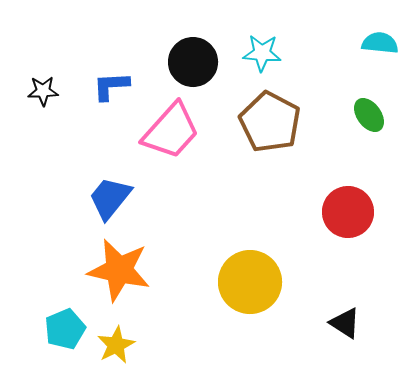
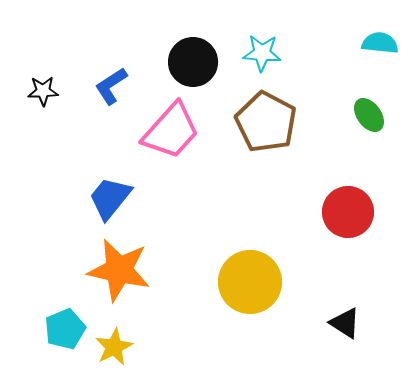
blue L-shape: rotated 30 degrees counterclockwise
brown pentagon: moved 4 px left
yellow star: moved 2 px left, 2 px down
